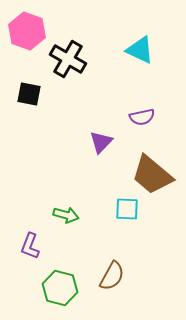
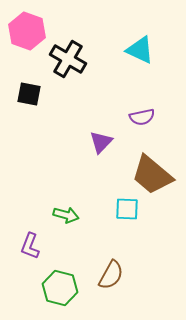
brown semicircle: moved 1 px left, 1 px up
